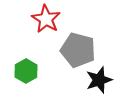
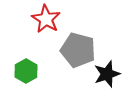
black star: moved 8 px right, 6 px up
